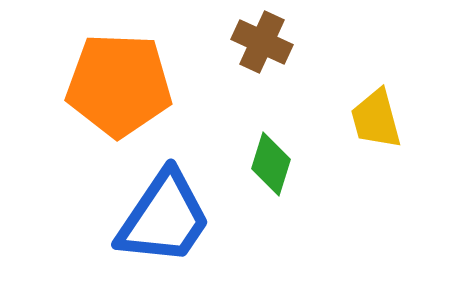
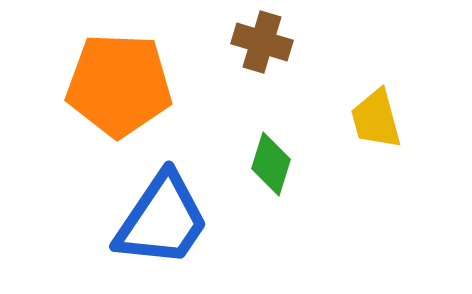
brown cross: rotated 8 degrees counterclockwise
blue trapezoid: moved 2 px left, 2 px down
